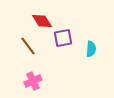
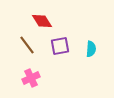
purple square: moved 3 px left, 8 px down
brown line: moved 1 px left, 1 px up
pink cross: moved 2 px left, 3 px up
